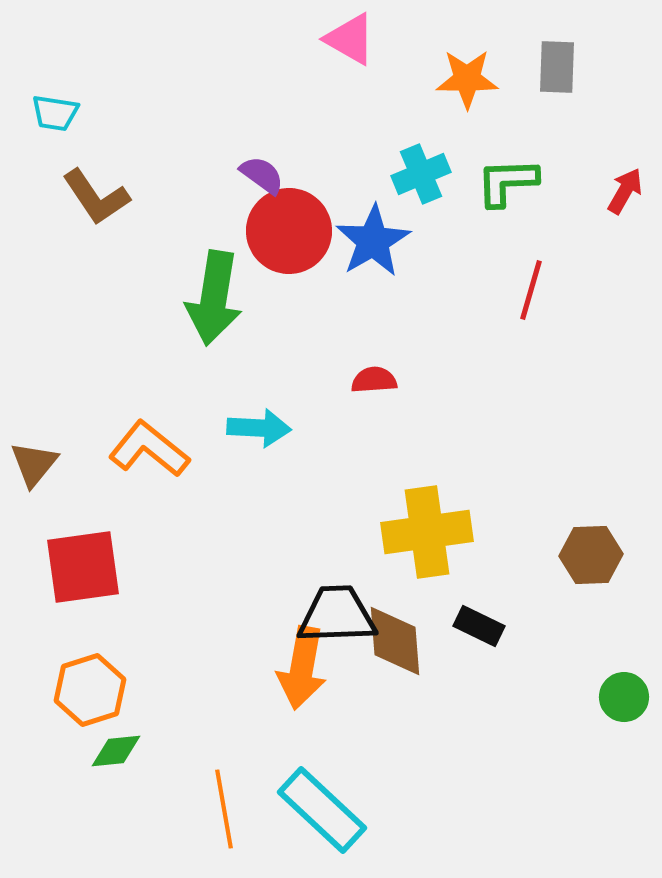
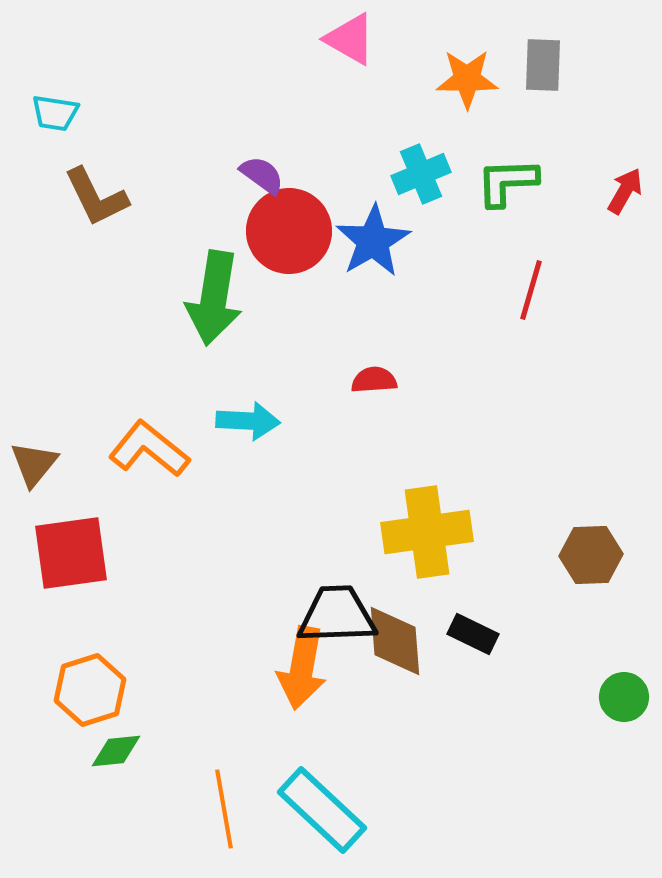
gray rectangle: moved 14 px left, 2 px up
brown L-shape: rotated 8 degrees clockwise
cyan arrow: moved 11 px left, 7 px up
red square: moved 12 px left, 14 px up
black rectangle: moved 6 px left, 8 px down
